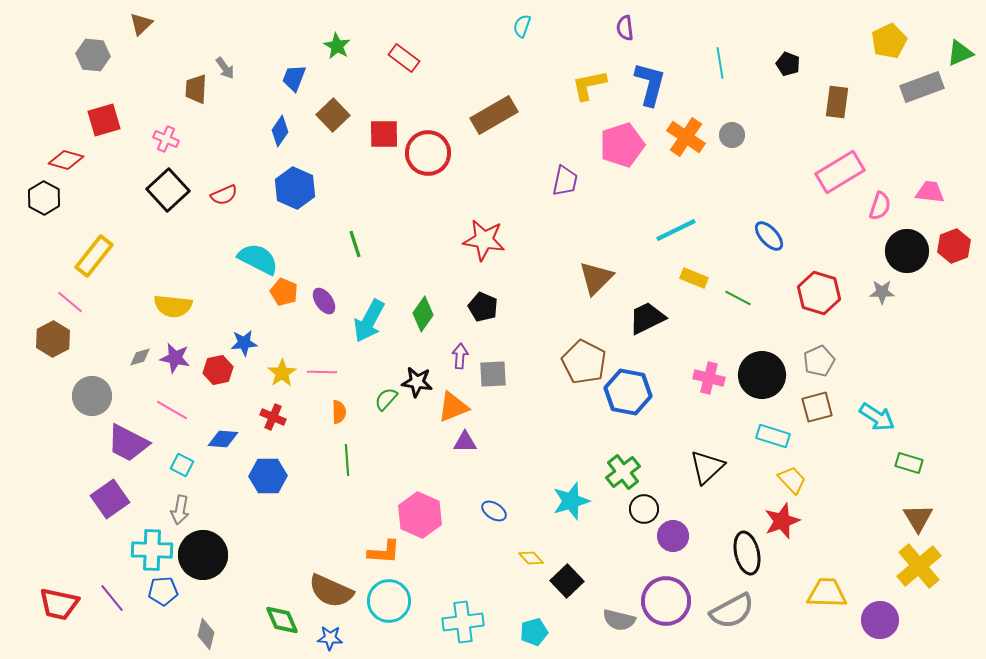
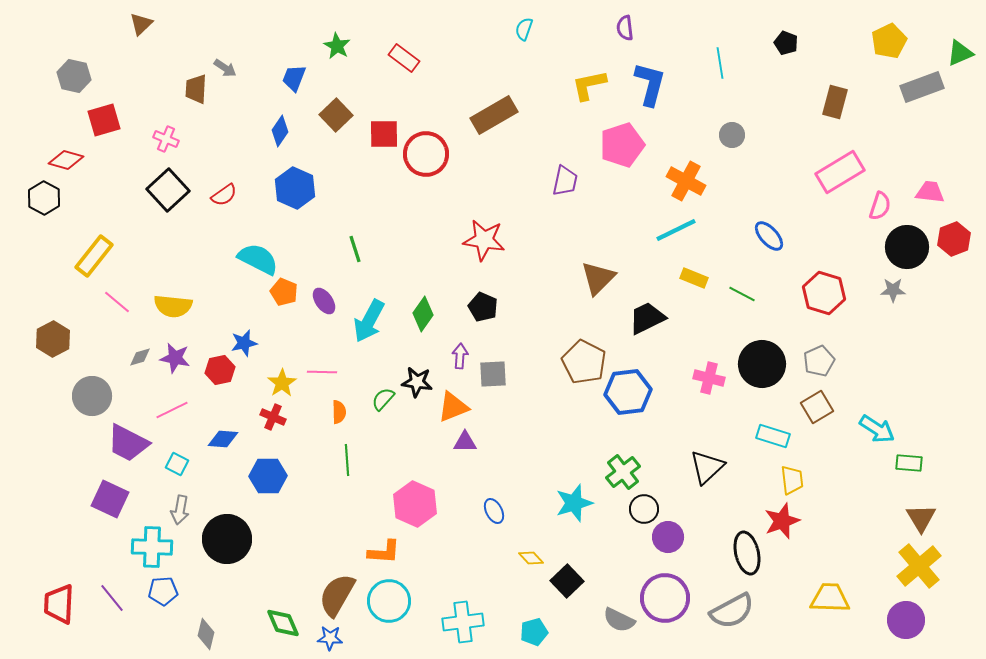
cyan semicircle at (522, 26): moved 2 px right, 3 px down
gray hexagon at (93, 55): moved 19 px left, 21 px down; rotated 8 degrees clockwise
black pentagon at (788, 64): moved 2 px left, 21 px up
gray arrow at (225, 68): rotated 20 degrees counterclockwise
brown rectangle at (837, 102): moved 2 px left; rotated 8 degrees clockwise
brown square at (333, 115): moved 3 px right
orange cross at (686, 137): moved 44 px down; rotated 6 degrees counterclockwise
red circle at (428, 153): moved 2 px left, 1 px down
red semicircle at (224, 195): rotated 12 degrees counterclockwise
green line at (355, 244): moved 5 px down
red hexagon at (954, 246): moved 7 px up
black circle at (907, 251): moved 4 px up
brown triangle at (596, 278): moved 2 px right
gray star at (882, 292): moved 11 px right, 2 px up
red hexagon at (819, 293): moved 5 px right
green line at (738, 298): moved 4 px right, 4 px up
pink line at (70, 302): moved 47 px right
blue star at (244, 343): rotated 8 degrees counterclockwise
red hexagon at (218, 370): moved 2 px right
yellow star at (282, 373): moved 10 px down
black circle at (762, 375): moved 11 px up
blue hexagon at (628, 392): rotated 18 degrees counterclockwise
green semicircle at (386, 399): moved 3 px left
brown square at (817, 407): rotated 16 degrees counterclockwise
pink line at (172, 410): rotated 56 degrees counterclockwise
cyan arrow at (877, 417): moved 12 px down
green rectangle at (909, 463): rotated 12 degrees counterclockwise
cyan square at (182, 465): moved 5 px left, 1 px up
yellow trapezoid at (792, 480): rotated 36 degrees clockwise
purple square at (110, 499): rotated 30 degrees counterclockwise
cyan star at (571, 501): moved 3 px right, 2 px down
blue ellipse at (494, 511): rotated 30 degrees clockwise
pink hexagon at (420, 515): moved 5 px left, 11 px up
brown triangle at (918, 518): moved 3 px right
purple circle at (673, 536): moved 5 px left, 1 px down
cyan cross at (152, 550): moved 3 px up
black circle at (203, 555): moved 24 px right, 16 px up
brown semicircle at (331, 591): moved 6 px right, 4 px down; rotated 96 degrees clockwise
yellow trapezoid at (827, 593): moved 3 px right, 5 px down
purple circle at (666, 601): moved 1 px left, 3 px up
red trapezoid at (59, 604): rotated 81 degrees clockwise
green diamond at (282, 620): moved 1 px right, 3 px down
gray semicircle at (619, 620): rotated 12 degrees clockwise
purple circle at (880, 620): moved 26 px right
